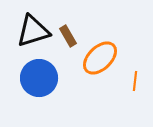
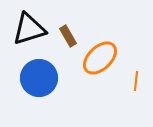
black triangle: moved 4 px left, 2 px up
orange line: moved 1 px right
